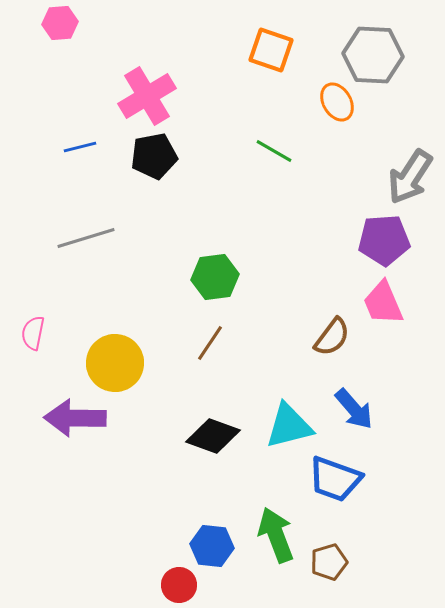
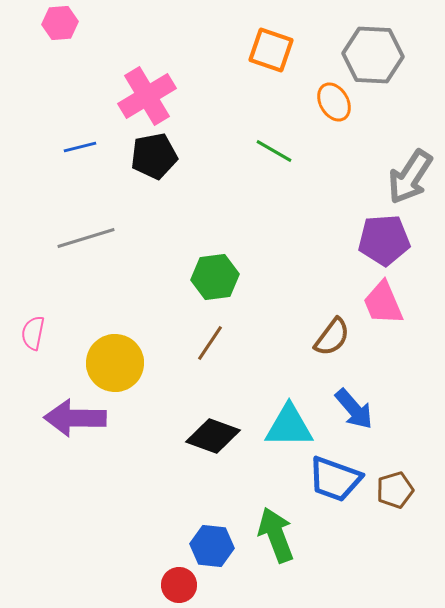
orange ellipse: moved 3 px left
cyan triangle: rotated 14 degrees clockwise
brown pentagon: moved 66 px right, 72 px up
